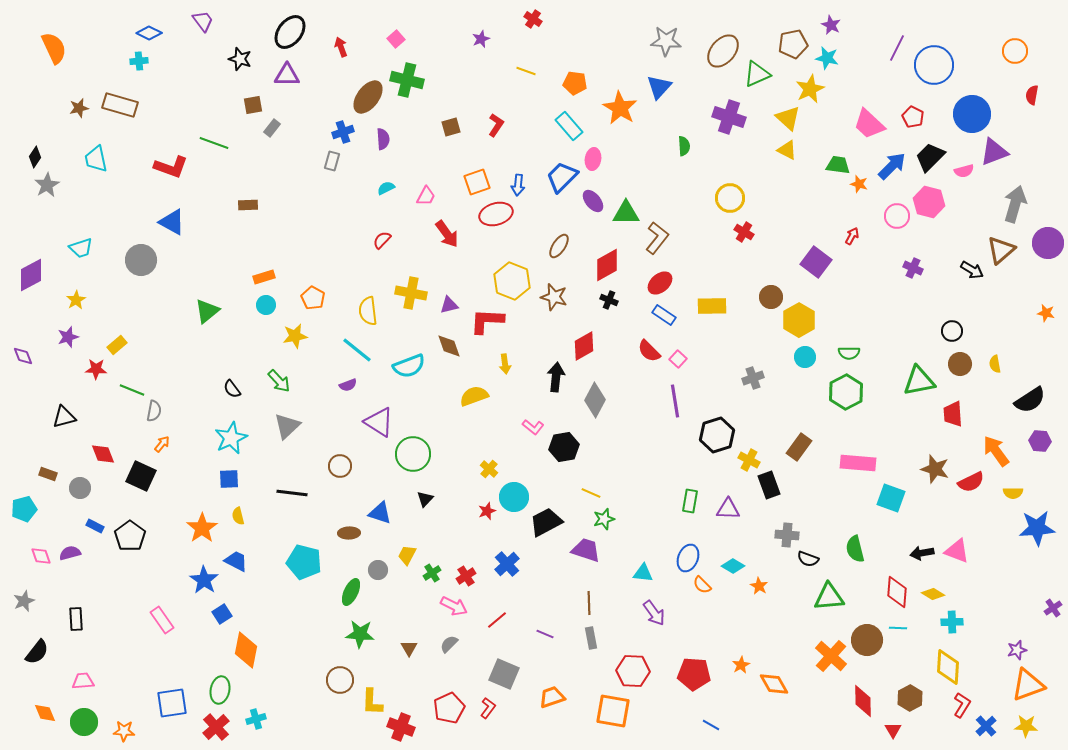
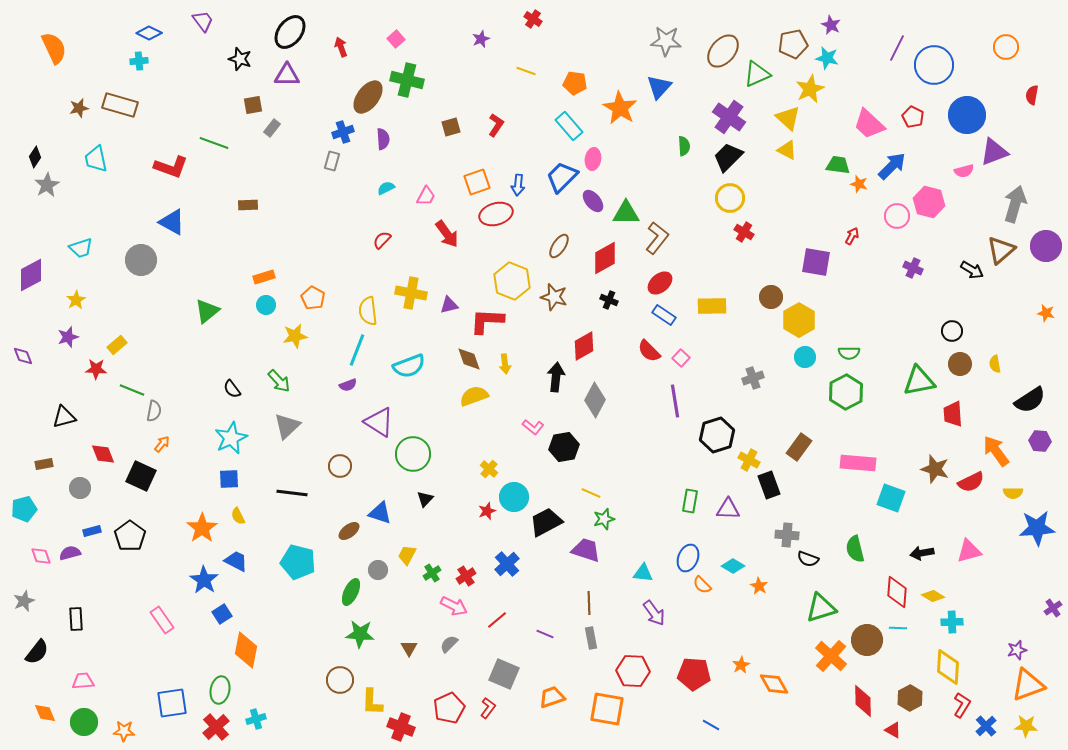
orange circle at (1015, 51): moved 9 px left, 4 px up
blue circle at (972, 114): moved 5 px left, 1 px down
purple cross at (729, 117): rotated 16 degrees clockwise
black trapezoid at (930, 157): moved 202 px left
purple circle at (1048, 243): moved 2 px left, 3 px down
purple square at (816, 262): rotated 28 degrees counterclockwise
red diamond at (607, 265): moved 2 px left, 7 px up
brown diamond at (449, 346): moved 20 px right, 13 px down
cyan line at (357, 350): rotated 72 degrees clockwise
pink square at (678, 359): moved 3 px right, 1 px up
brown rectangle at (48, 474): moved 4 px left, 10 px up; rotated 30 degrees counterclockwise
yellow semicircle at (238, 516): rotated 12 degrees counterclockwise
blue rectangle at (95, 526): moved 3 px left, 5 px down; rotated 42 degrees counterclockwise
brown ellipse at (349, 533): moved 2 px up; rotated 35 degrees counterclockwise
pink triangle at (957, 551): moved 12 px right; rotated 36 degrees counterclockwise
cyan pentagon at (304, 562): moved 6 px left
yellow diamond at (933, 594): moved 2 px down
green triangle at (829, 597): moved 8 px left, 11 px down; rotated 12 degrees counterclockwise
orange square at (613, 711): moved 6 px left, 2 px up
red triangle at (893, 730): rotated 30 degrees counterclockwise
